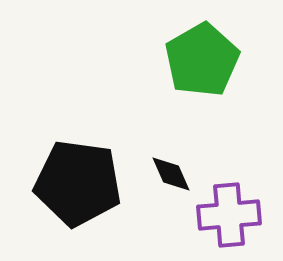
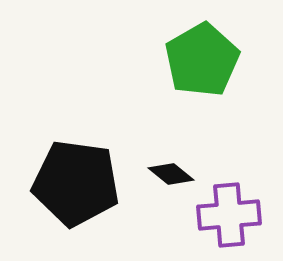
black diamond: rotated 27 degrees counterclockwise
black pentagon: moved 2 px left
